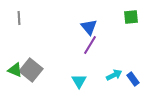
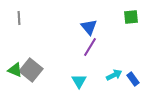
purple line: moved 2 px down
